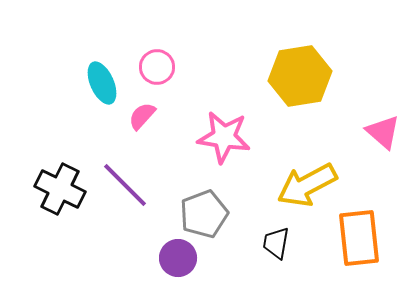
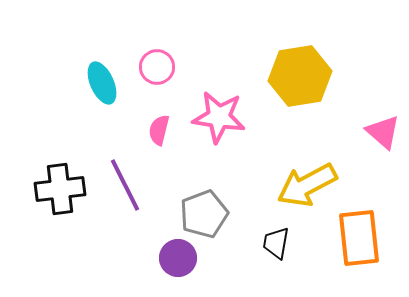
pink semicircle: moved 17 px right, 14 px down; rotated 28 degrees counterclockwise
pink star: moved 5 px left, 20 px up
purple line: rotated 18 degrees clockwise
black cross: rotated 33 degrees counterclockwise
